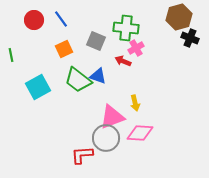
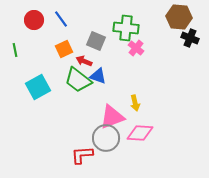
brown hexagon: rotated 20 degrees clockwise
pink cross: rotated 21 degrees counterclockwise
green line: moved 4 px right, 5 px up
red arrow: moved 39 px left
